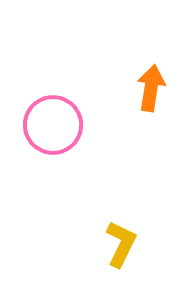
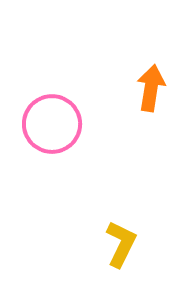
pink circle: moved 1 px left, 1 px up
